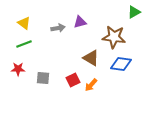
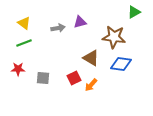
green line: moved 1 px up
red square: moved 1 px right, 2 px up
